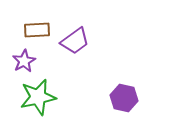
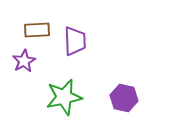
purple trapezoid: rotated 56 degrees counterclockwise
green star: moved 26 px right
